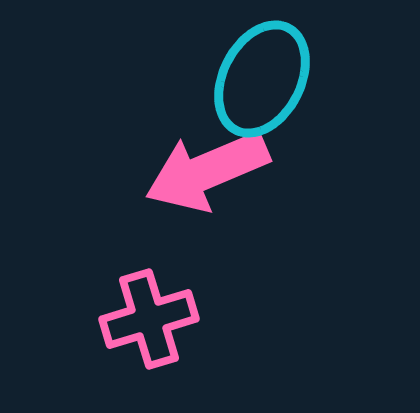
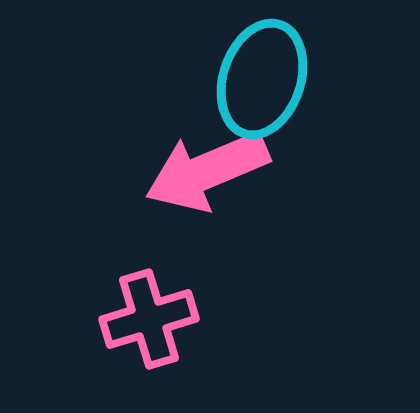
cyan ellipse: rotated 9 degrees counterclockwise
